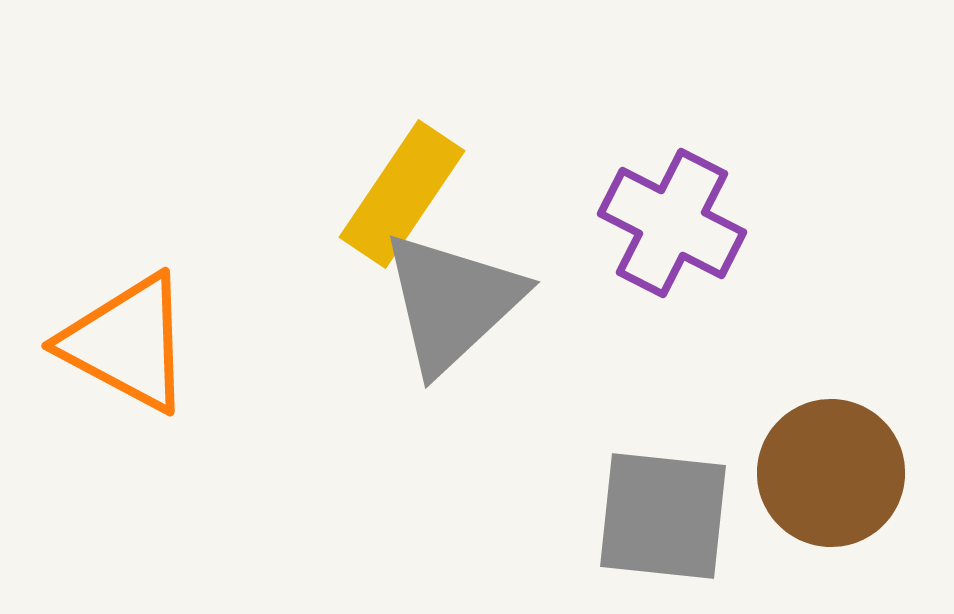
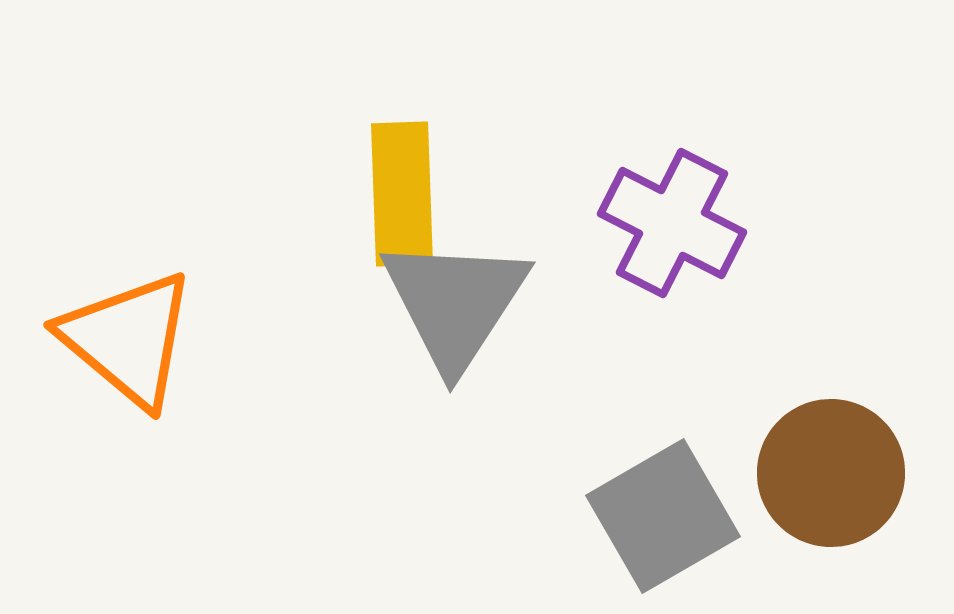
yellow rectangle: rotated 36 degrees counterclockwise
gray triangle: moved 3 px right, 1 px down; rotated 14 degrees counterclockwise
orange triangle: moved 1 px right, 4 px up; rotated 12 degrees clockwise
gray square: rotated 36 degrees counterclockwise
